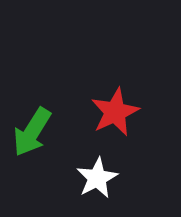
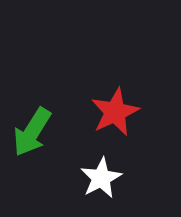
white star: moved 4 px right
